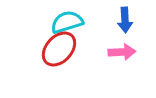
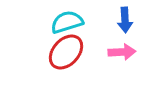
red ellipse: moved 7 px right, 3 px down
